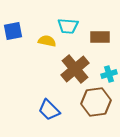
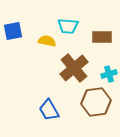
brown rectangle: moved 2 px right
brown cross: moved 1 px left, 1 px up
blue trapezoid: rotated 15 degrees clockwise
